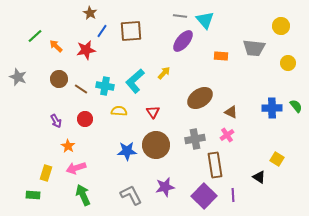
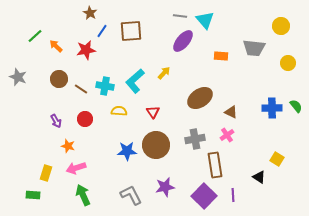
orange star at (68, 146): rotated 16 degrees counterclockwise
